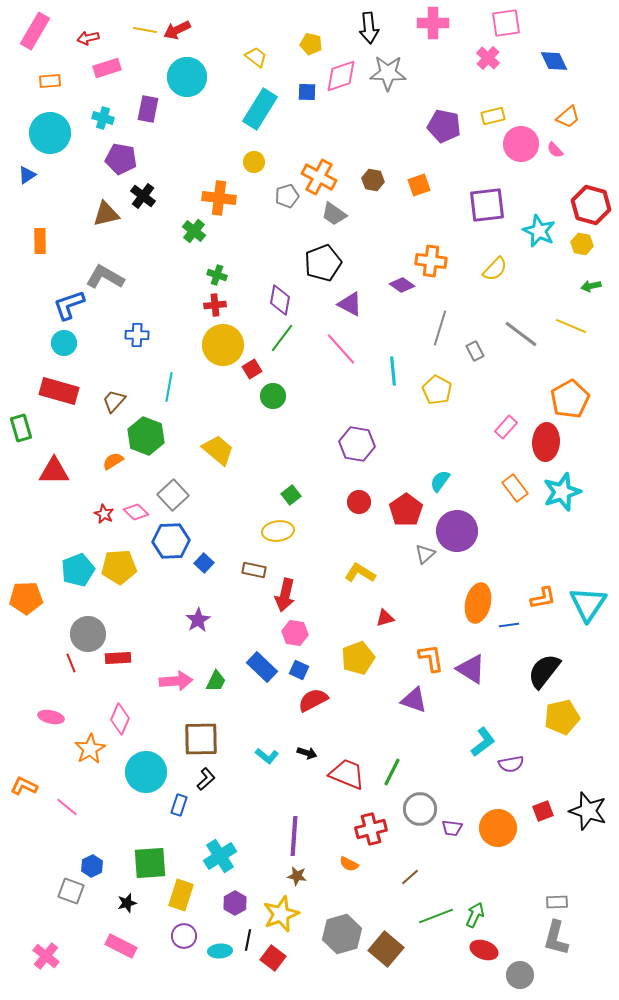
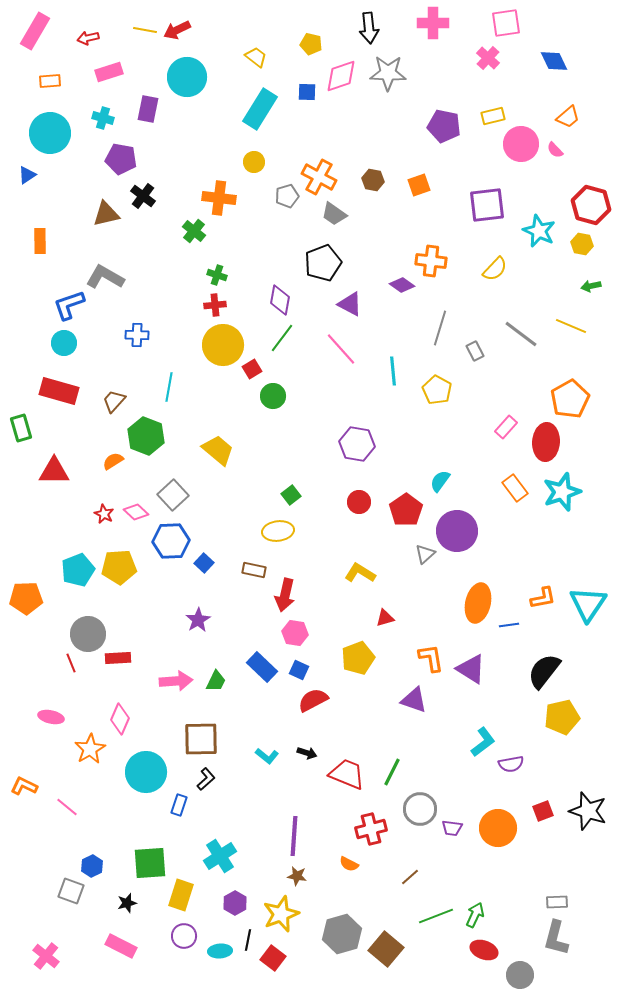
pink rectangle at (107, 68): moved 2 px right, 4 px down
